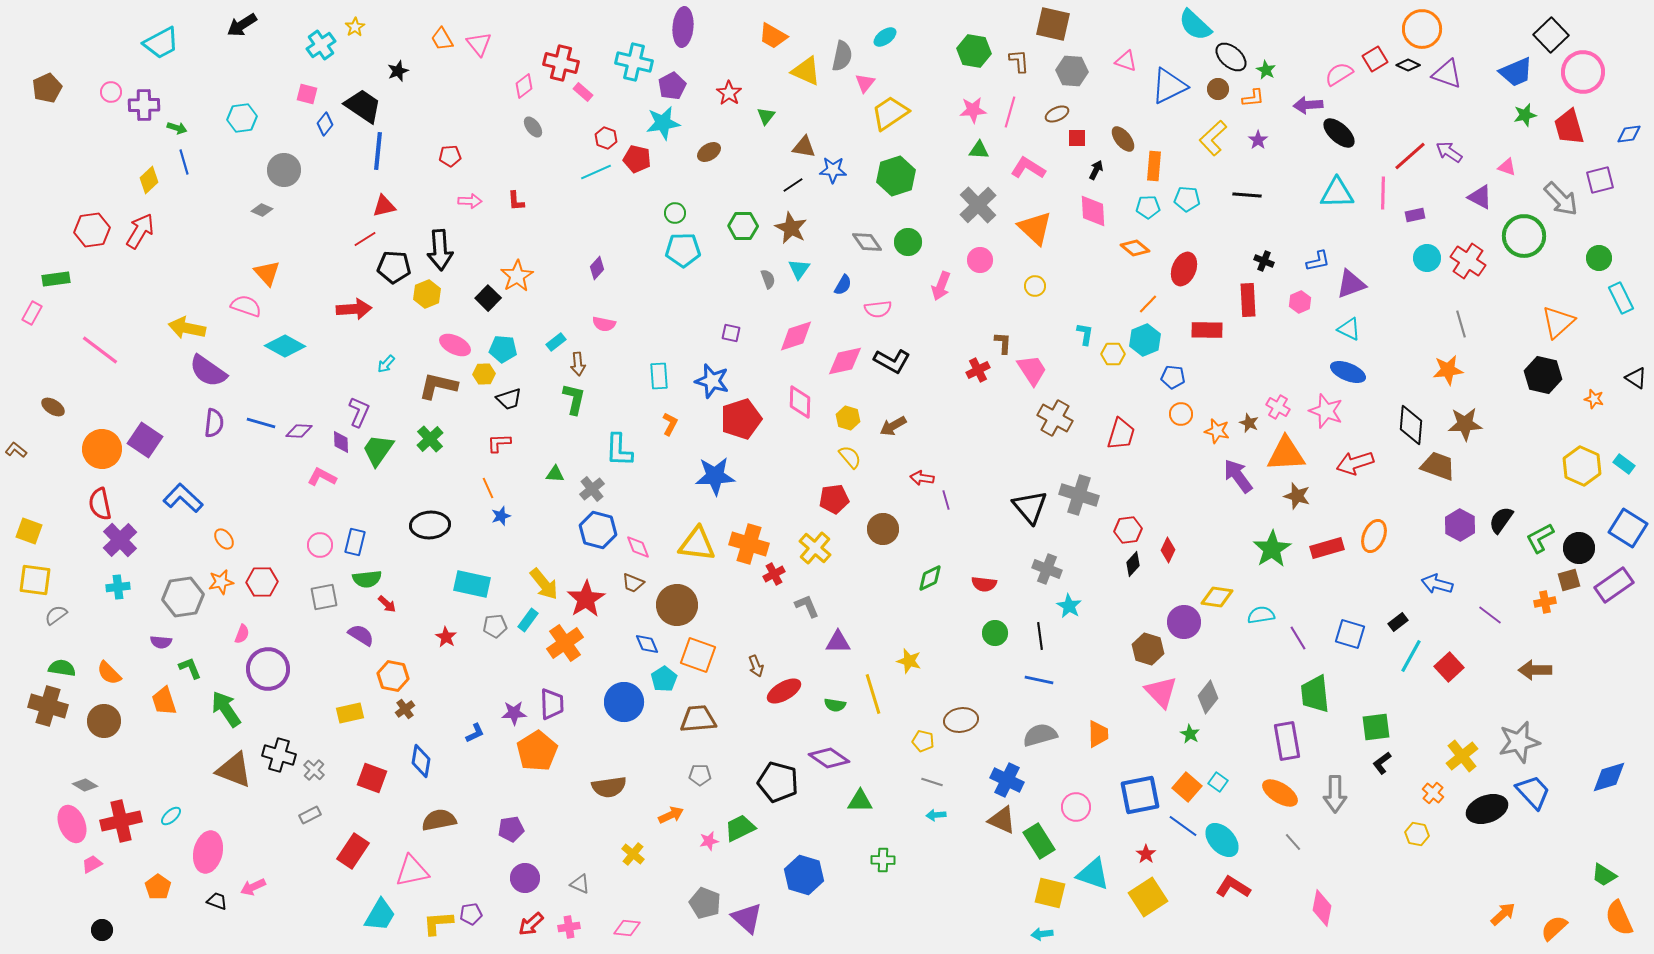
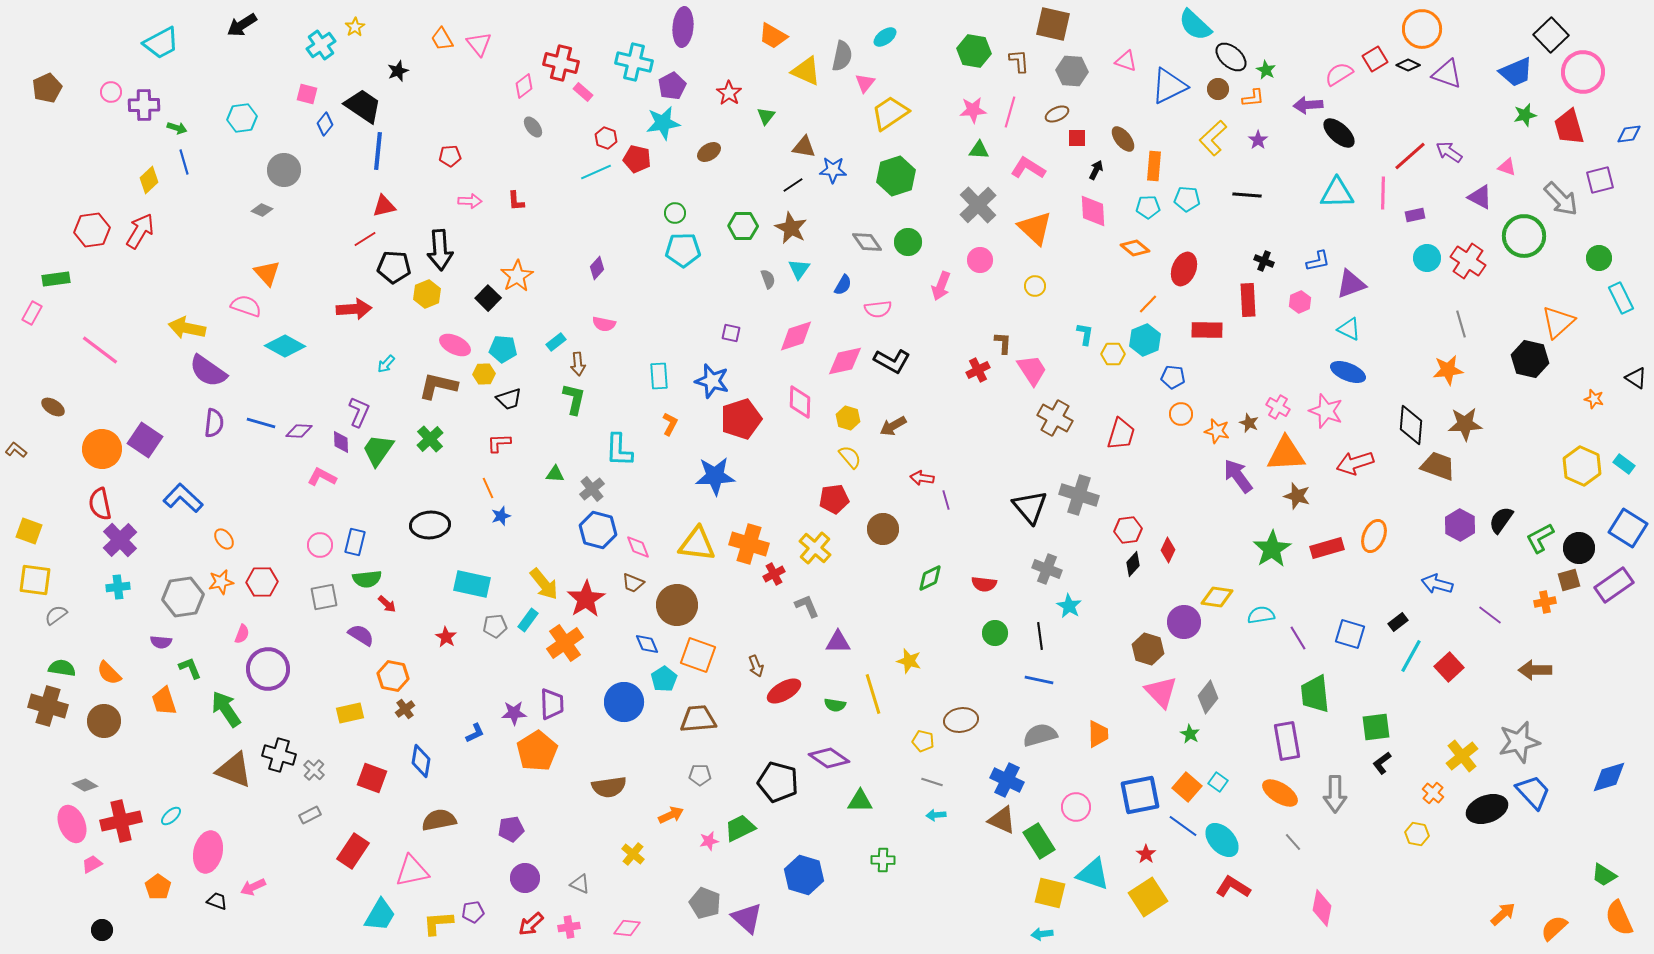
black hexagon at (1543, 375): moved 13 px left, 16 px up
purple pentagon at (471, 914): moved 2 px right, 2 px up
